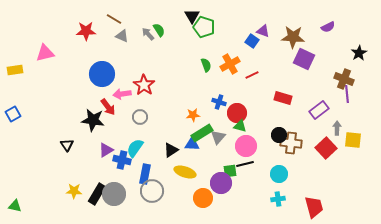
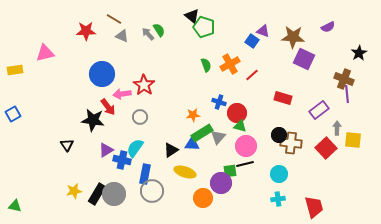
black triangle at (192, 16): rotated 21 degrees counterclockwise
red line at (252, 75): rotated 16 degrees counterclockwise
yellow star at (74, 191): rotated 14 degrees counterclockwise
